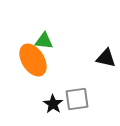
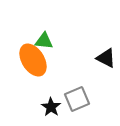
black triangle: rotated 15 degrees clockwise
gray square: rotated 15 degrees counterclockwise
black star: moved 2 px left, 3 px down
